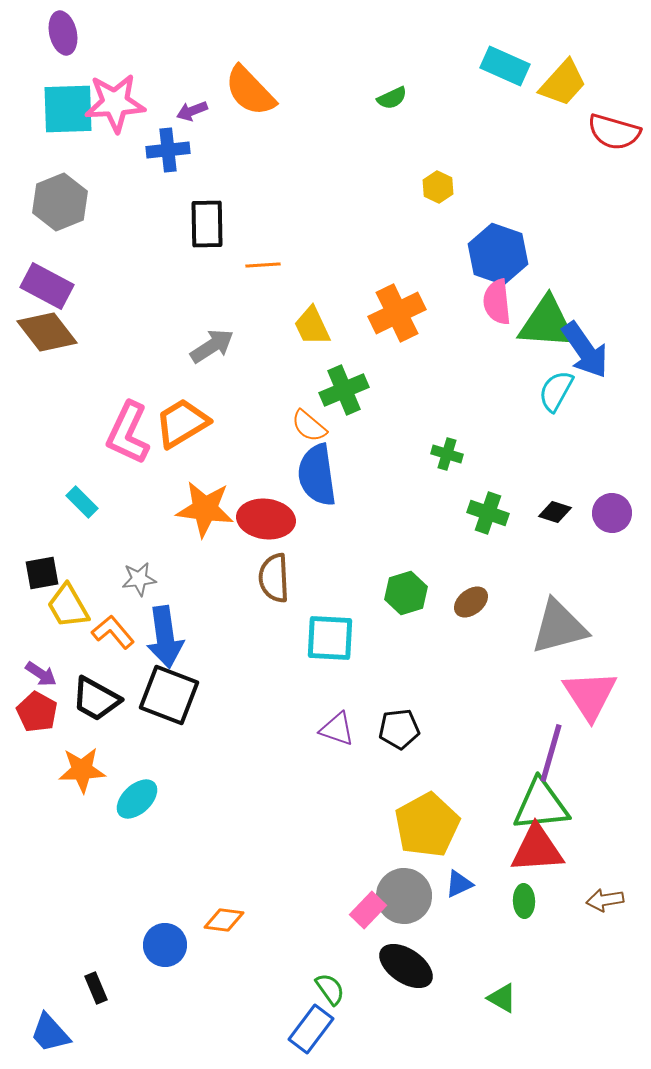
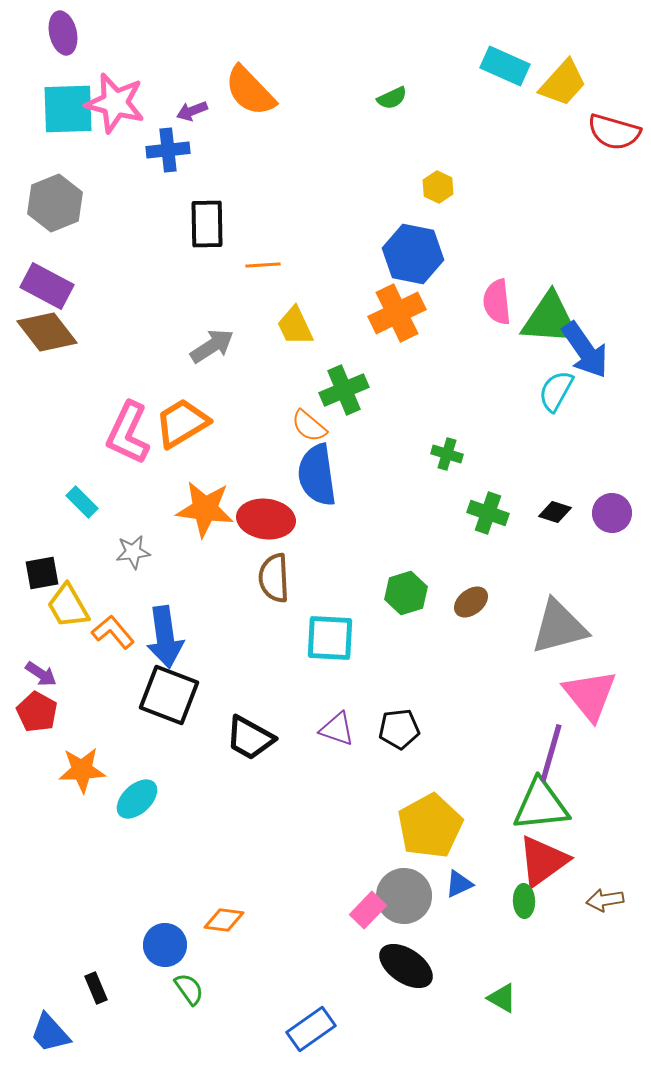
pink star at (115, 103): rotated 18 degrees clockwise
gray hexagon at (60, 202): moved 5 px left, 1 px down
blue hexagon at (498, 254): moved 85 px left; rotated 8 degrees counterclockwise
green triangle at (547, 323): moved 3 px right, 4 px up
yellow trapezoid at (312, 326): moved 17 px left
gray star at (139, 579): moved 6 px left, 27 px up
pink triangle at (590, 695): rotated 6 degrees counterclockwise
black trapezoid at (96, 699): moved 154 px right, 39 px down
yellow pentagon at (427, 825): moved 3 px right, 1 px down
red triangle at (537, 849): moved 6 px right, 12 px down; rotated 32 degrees counterclockwise
green semicircle at (330, 989): moved 141 px left
blue rectangle at (311, 1029): rotated 18 degrees clockwise
